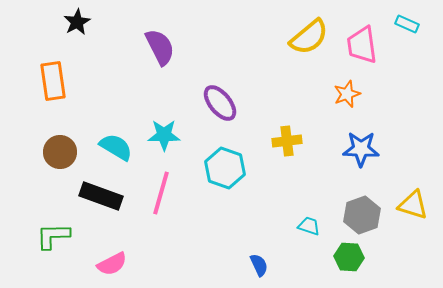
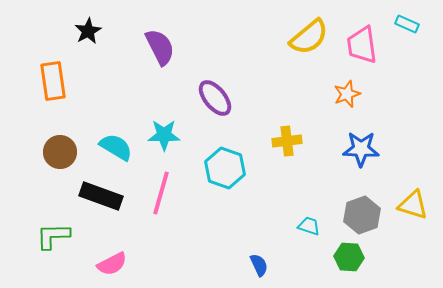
black star: moved 11 px right, 9 px down
purple ellipse: moved 5 px left, 5 px up
